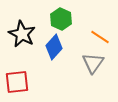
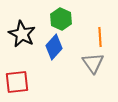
orange line: rotated 54 degrees clockwise
gray triangle: rotated 10 degrees counterclockwise
